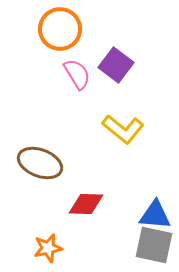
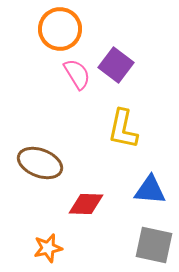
yellow L-shape: rotated 63 degrees clockwise
blue triangle: moved 5 px left, 25 px up
